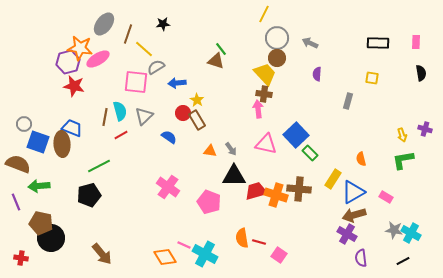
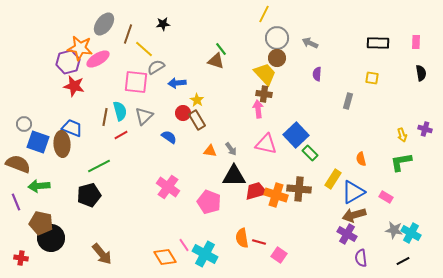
green L-shape at (403, 160): moved 2 px left, 2 px down
pink line at (184, 245): rotated 32 degrees clockwise
